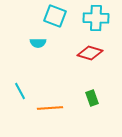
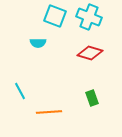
cyan cross: moved 7 px left, 1 px up; rotated 20 degrees clockwise
orange line: moved 1 px left, 4 px down
